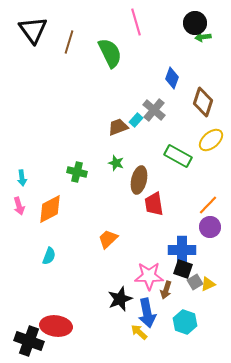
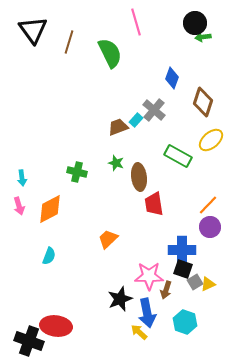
brown ellipse: moved 3 px up; rotated 20 degrees counterclockwise
